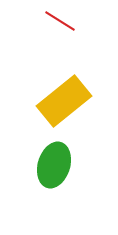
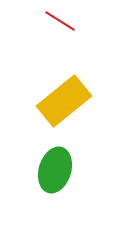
green ellipse: moved 1 px right, 5 px down
